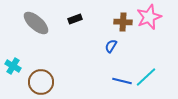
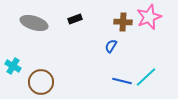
gray ellipse: moved 2 px left; rotated 24 degrees counterclockwise
